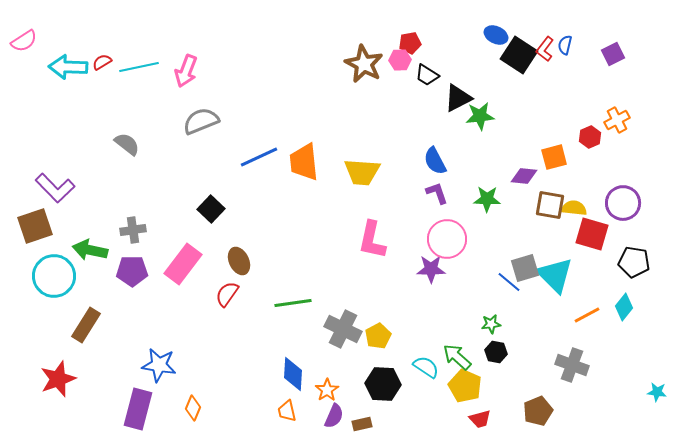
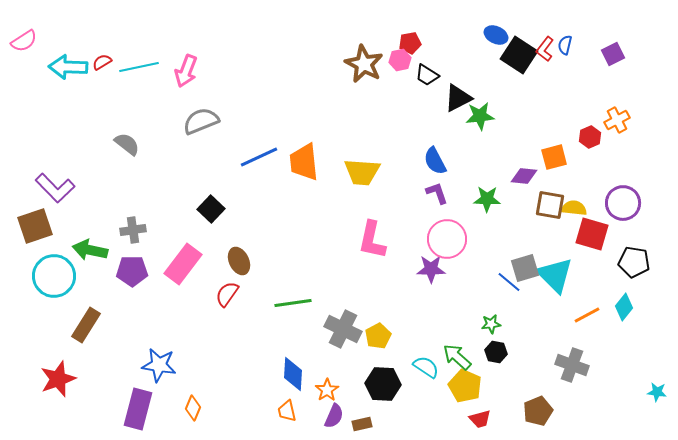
pink hexagon at (400, 60): rotated 10 degrees counterclockwise
